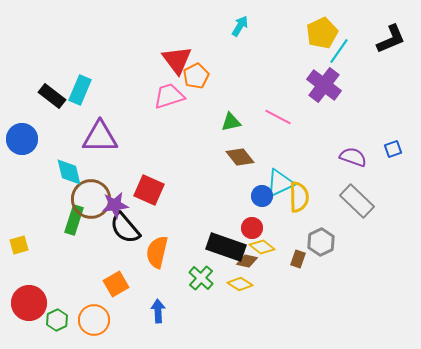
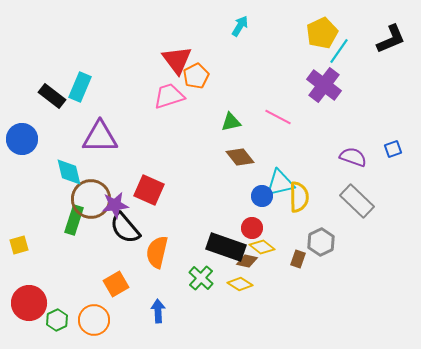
cyan rectangle at (80, 90): moved 3 px up
cyan triangle at (280, 183): rotated 12 degrees clockwise
